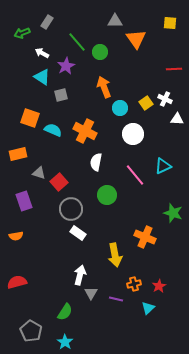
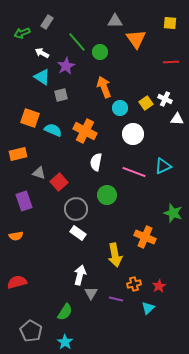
red line at (174, 69): moved 3 px left, 7 px up
pink line at (135, 175): moved 1 px left, 3 px up; rotated 30 degrees counterclockwise
gray circle at (71, 209): moved 5 px right
